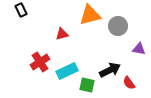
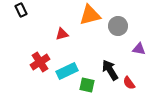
black arrow: rotated 95 degrees counterclockwise
